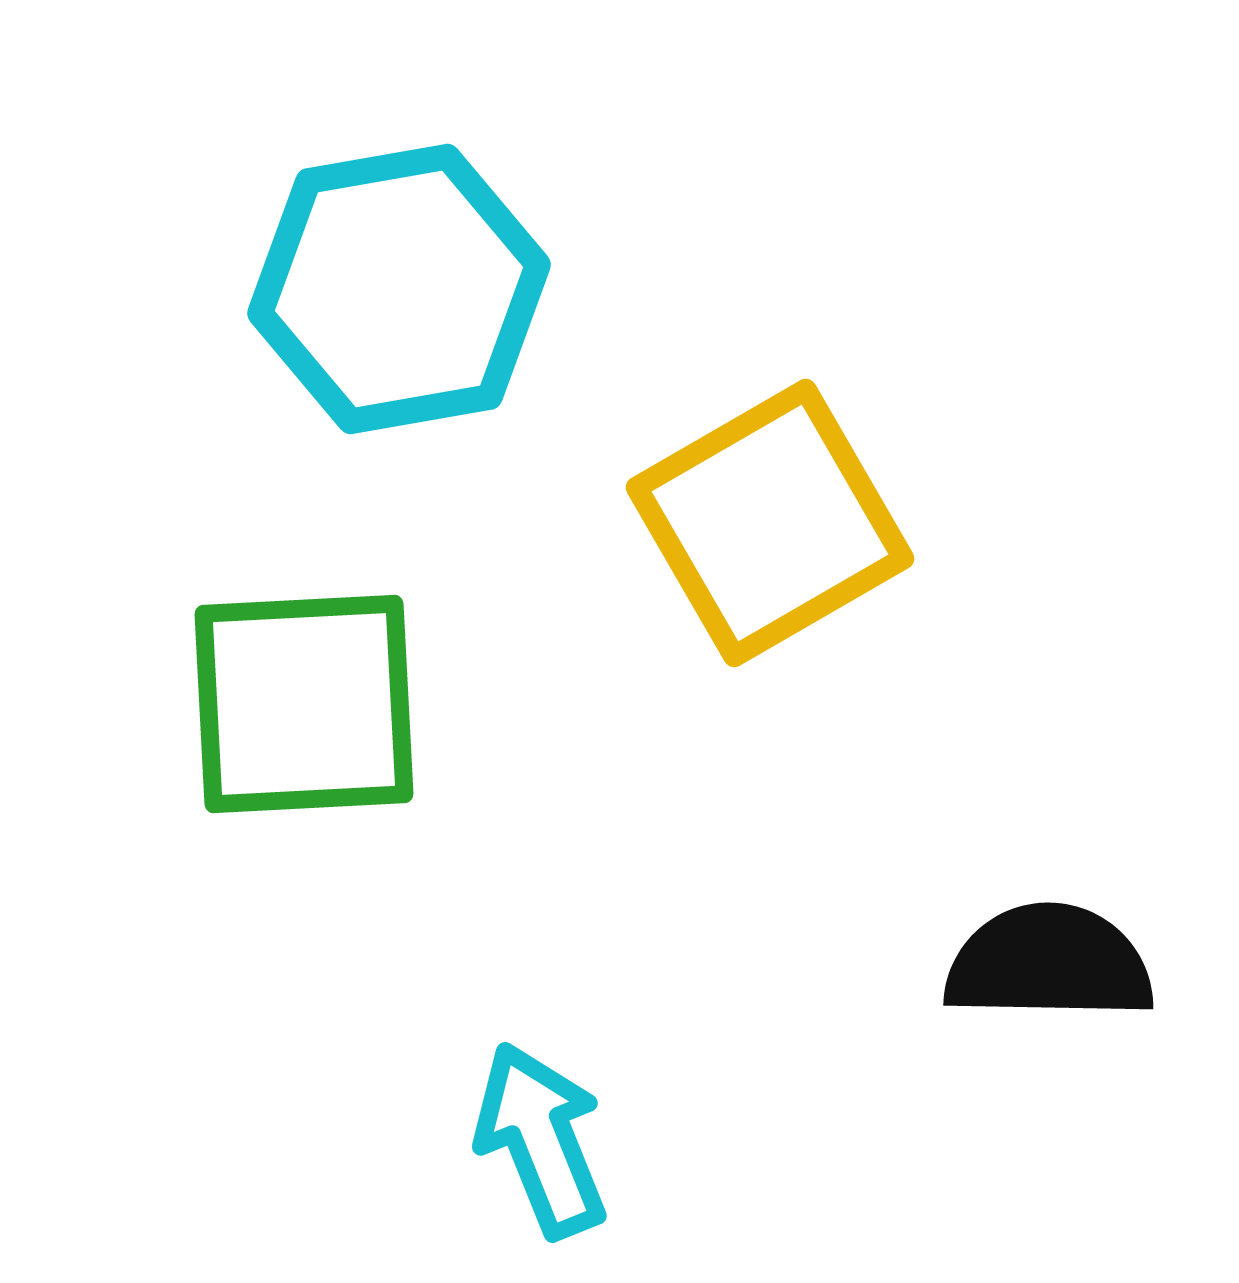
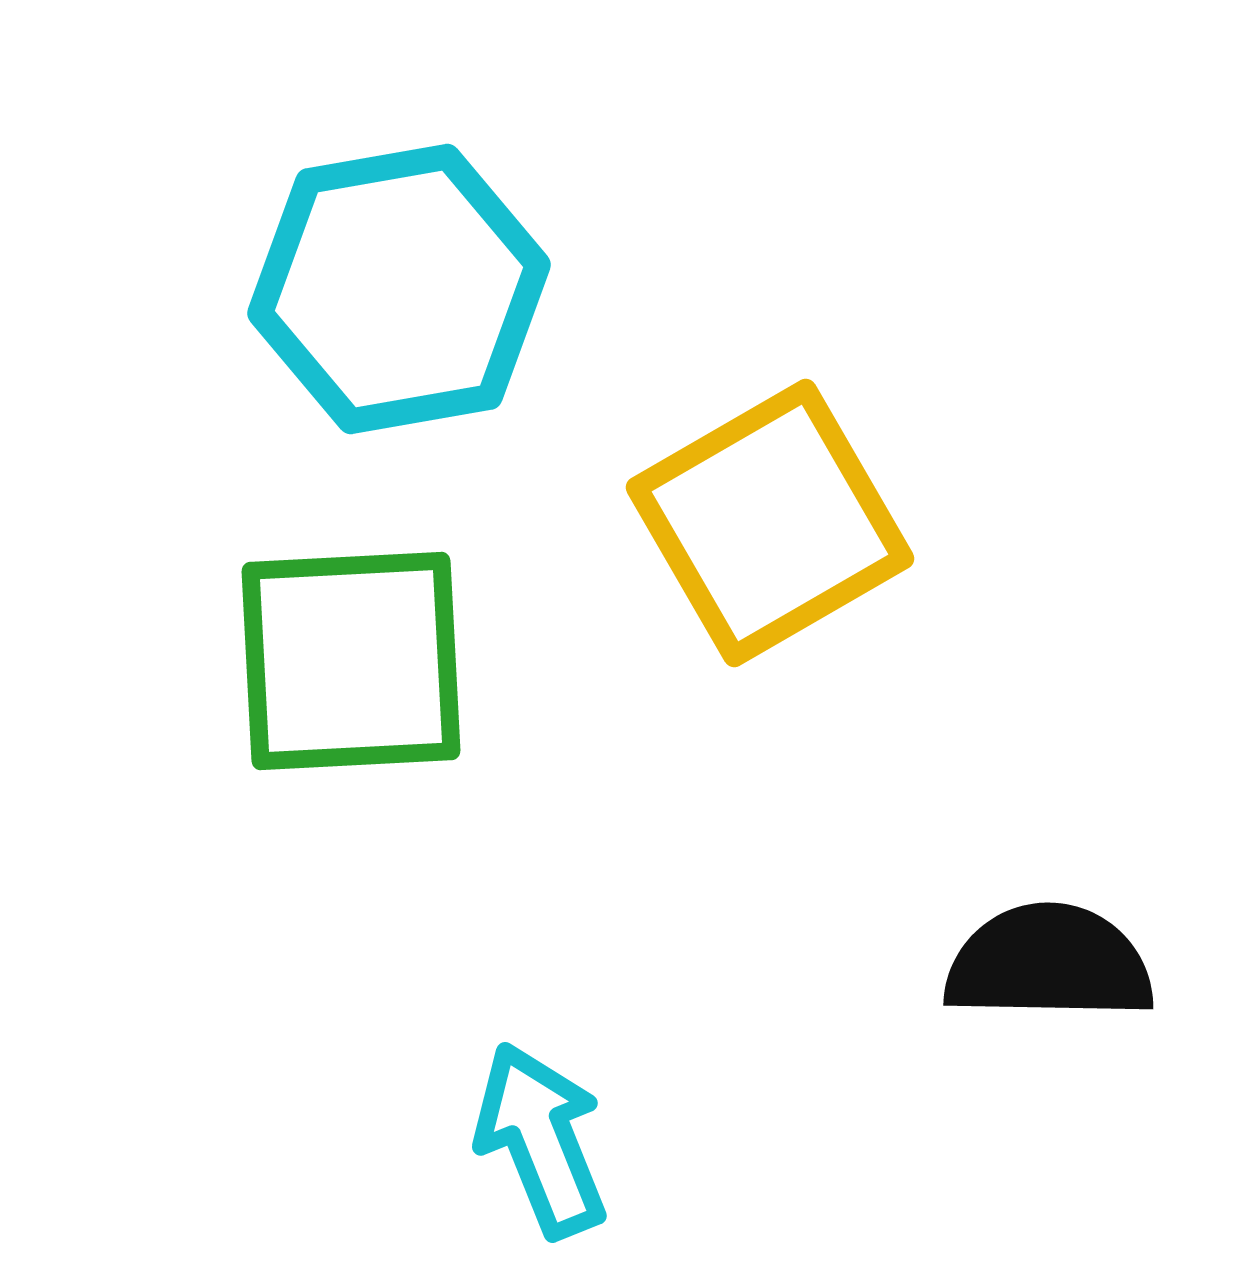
green square: moved 47 px right, 43 px up
